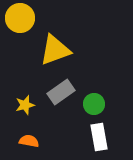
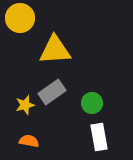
yellow triangle: rotated 16 degrees clockwise
gray rectangle: moved 9 px left
green circle: moved 2 px left, 1 px up
